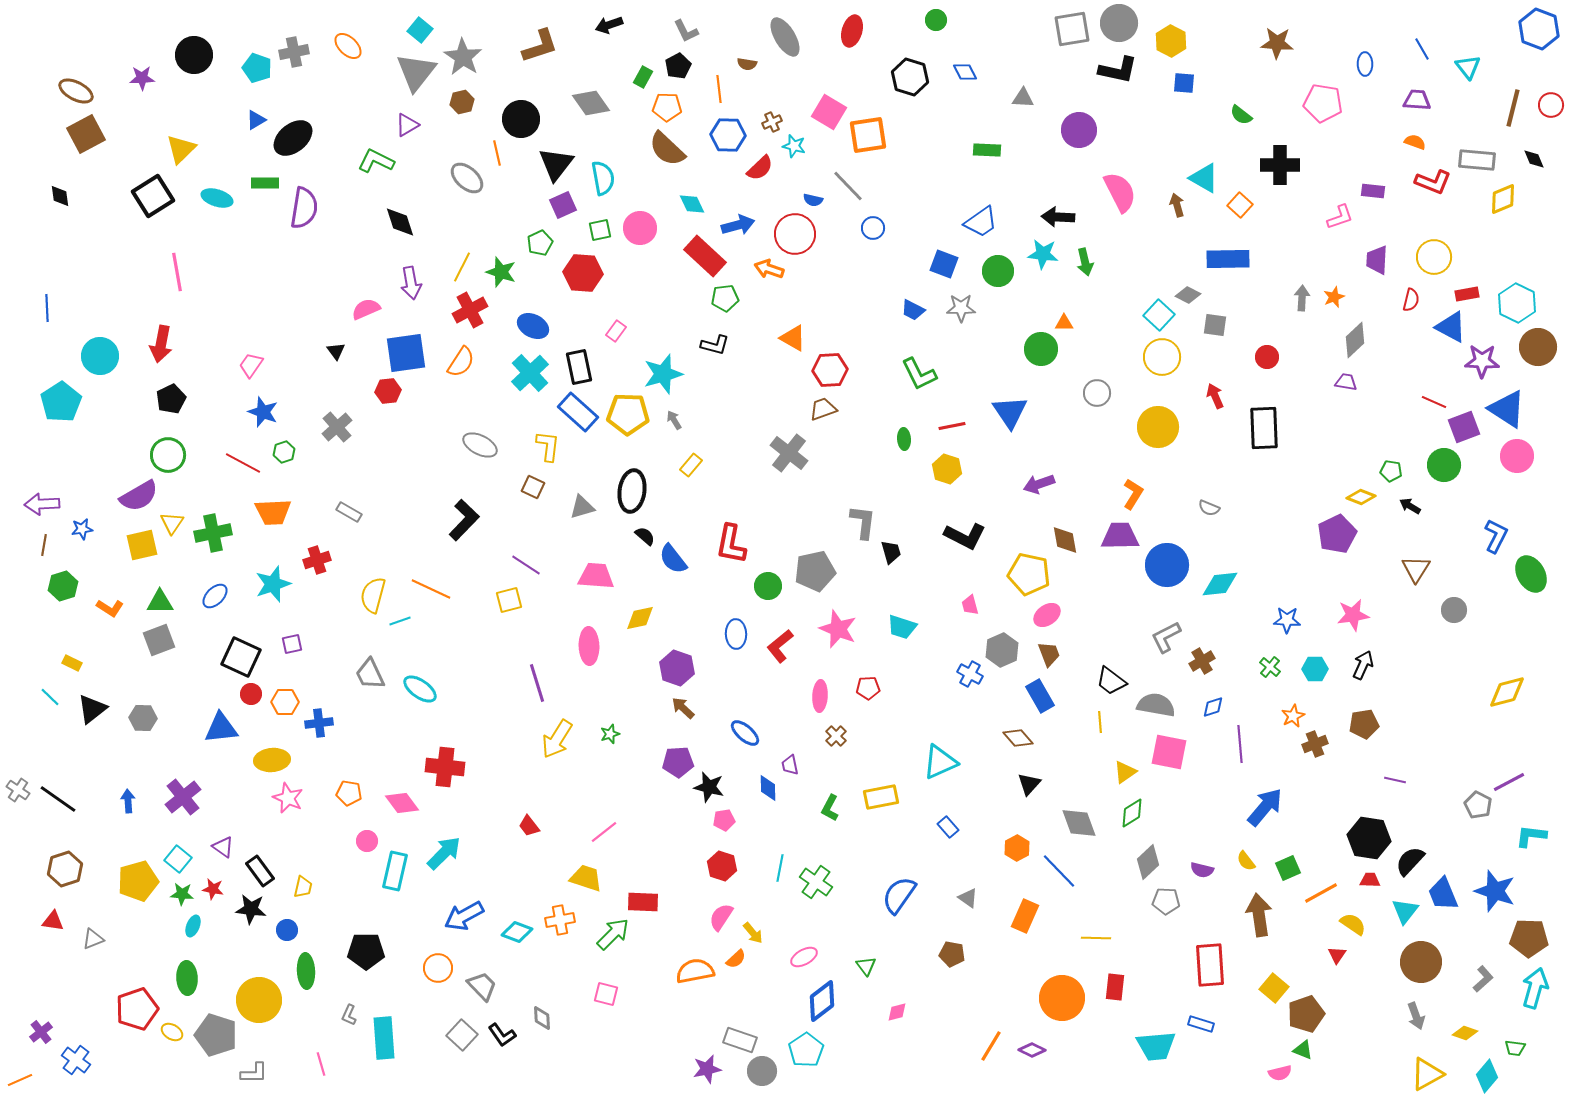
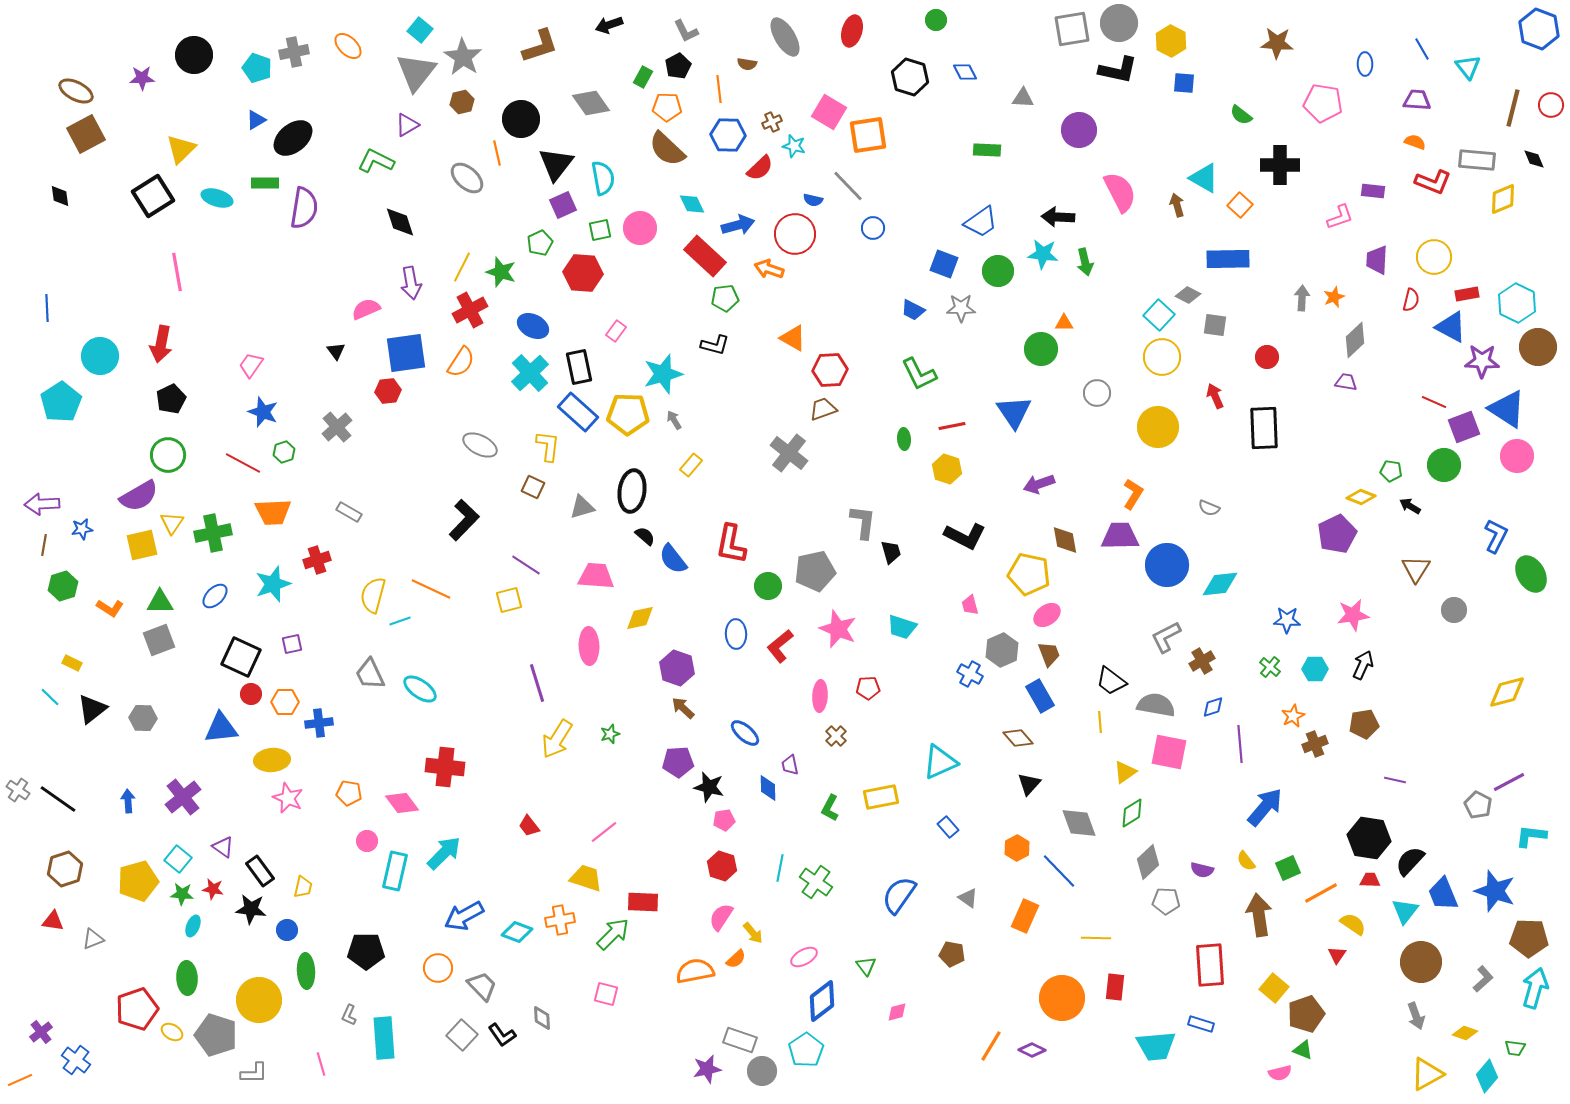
blue triangle at (1010, 412): moved 4 px right
